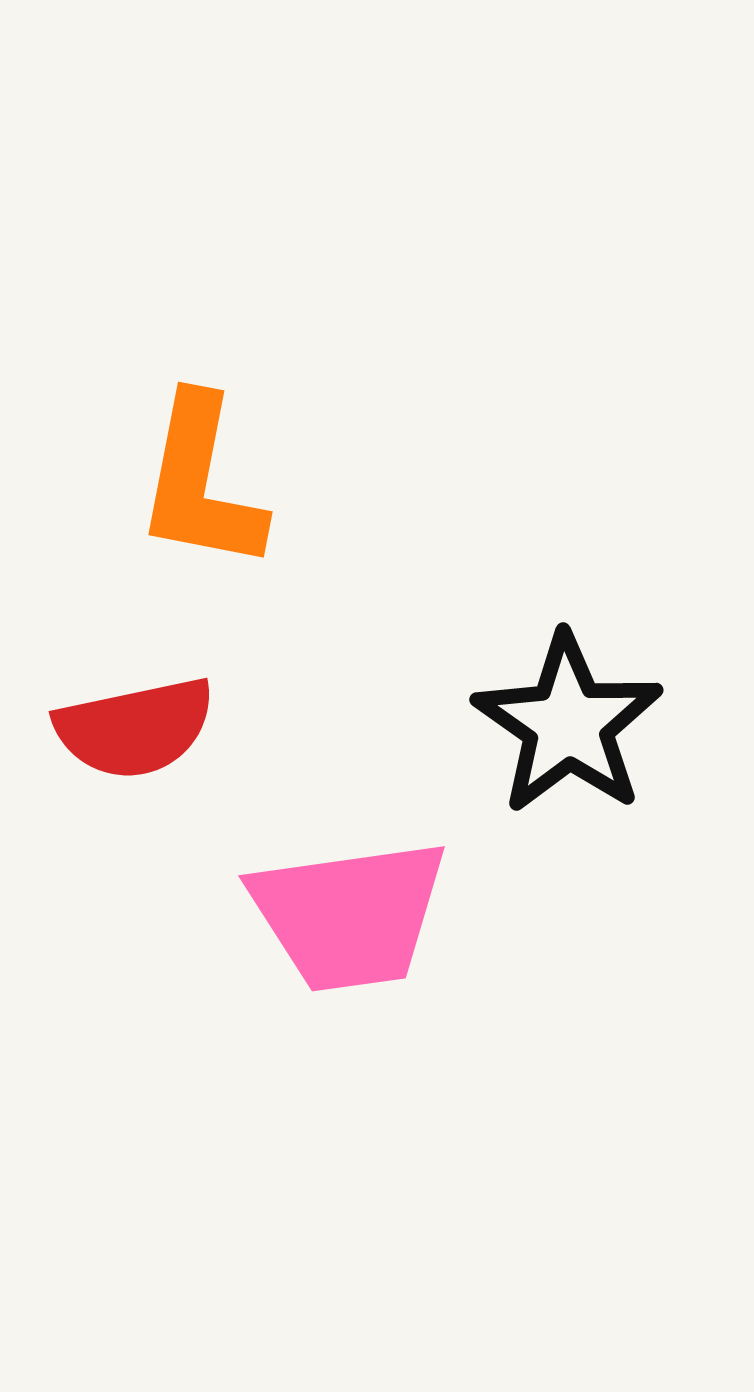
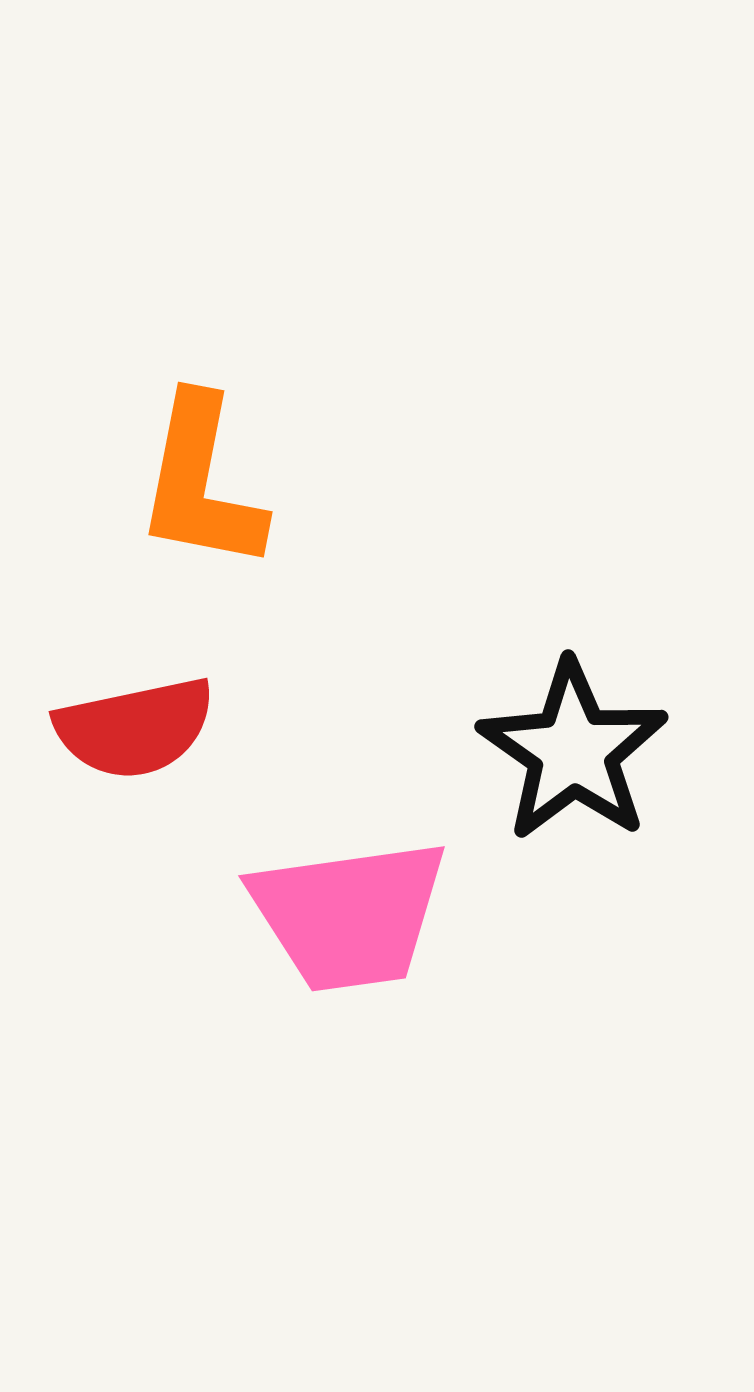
black star: moved 5 px right, 27 px down
